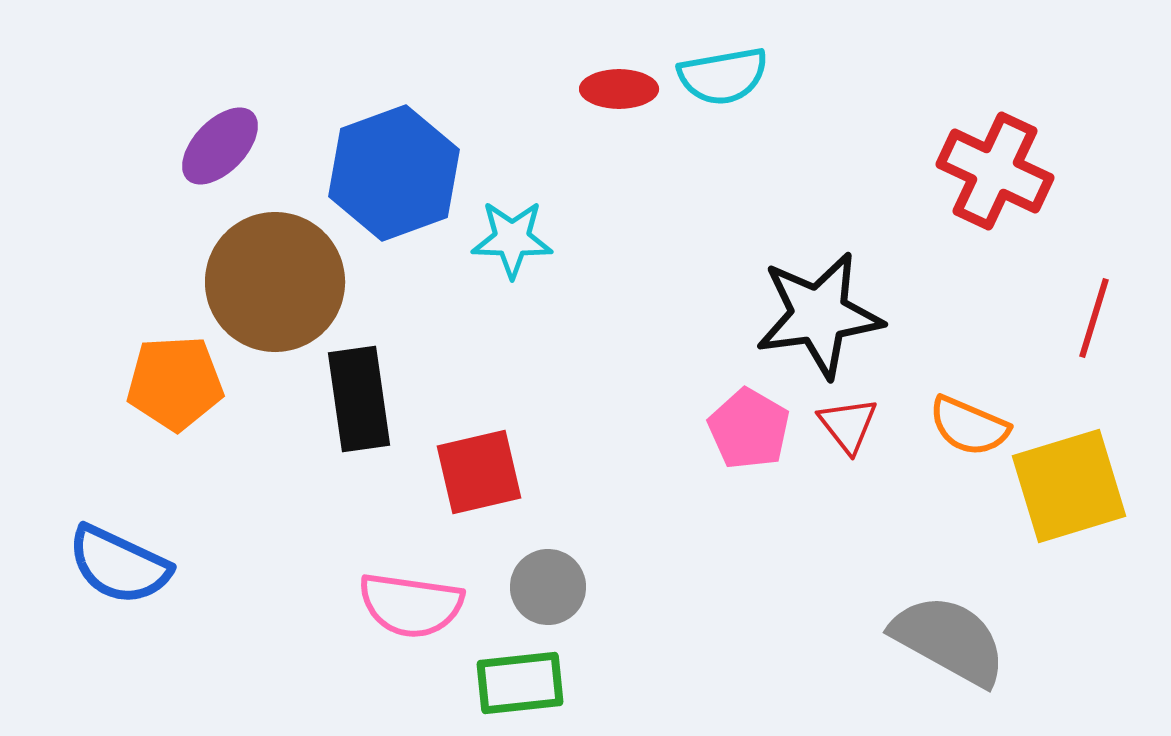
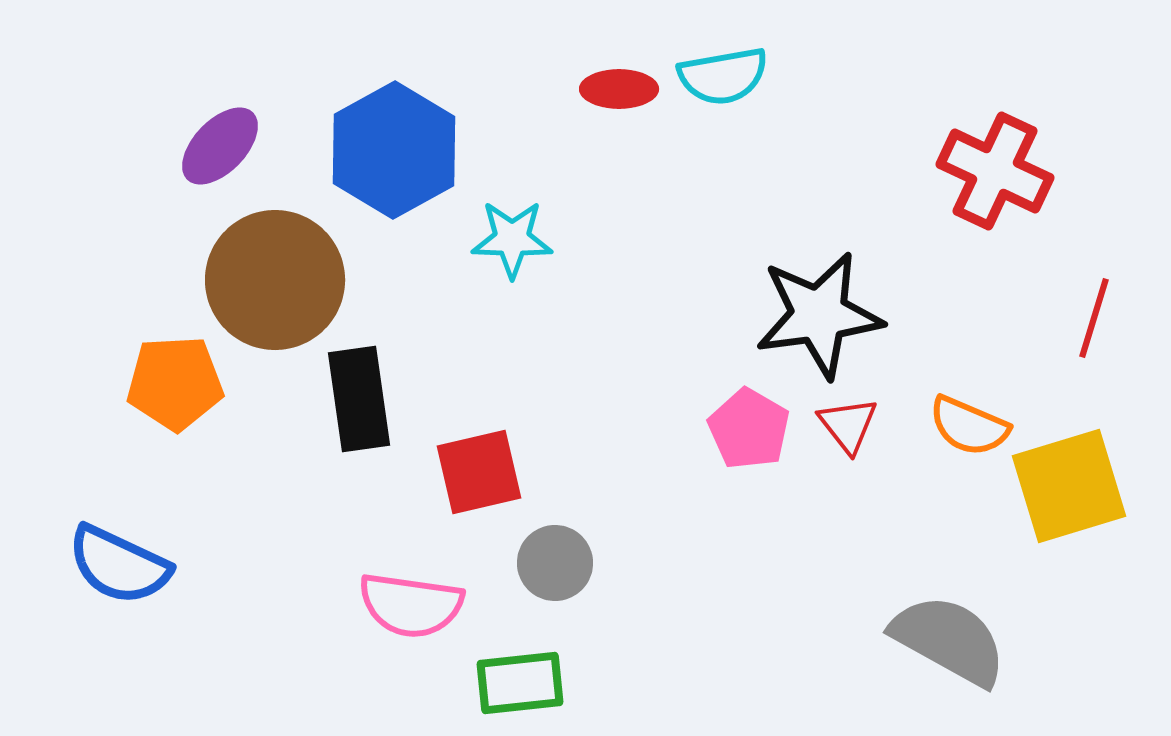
blue hexagon: moved 23 px up; rotated 9 degrees counterclockwise
brown circle: moved 2 px up
gray circle: moved 7 px right, 24 px up
